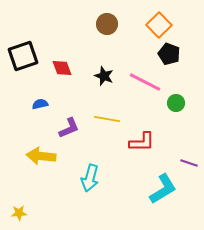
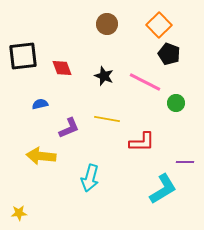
black square: rotated 12 degrees clockwise
purple line: moved 4 px left, 1 px up; rotated 18 degrees counterclockwise
